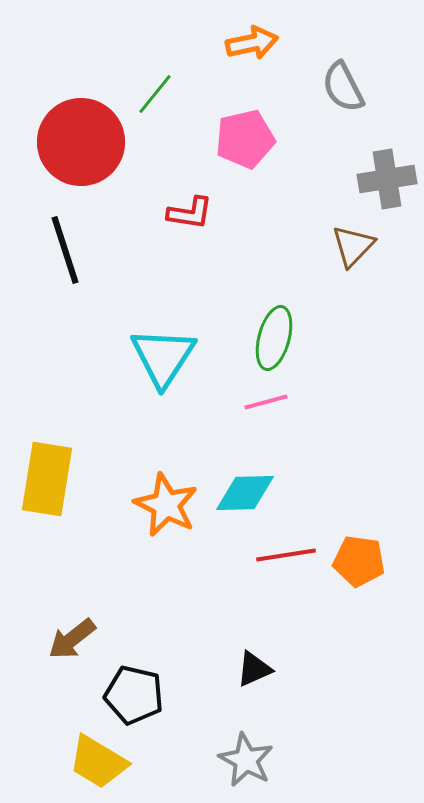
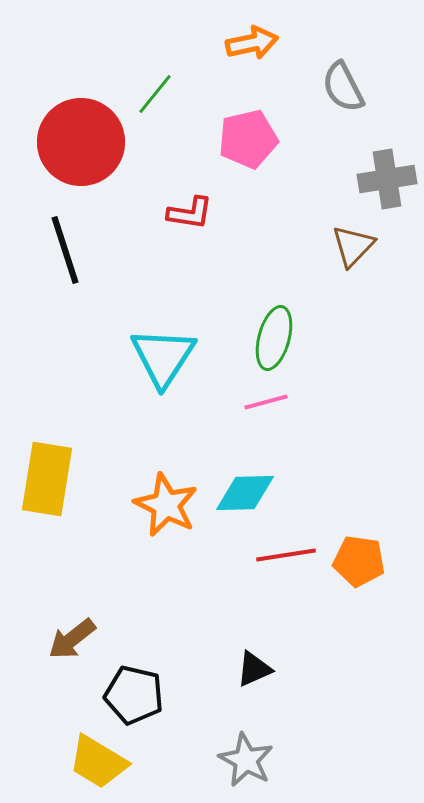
pink pentagon: moved 3 px right
